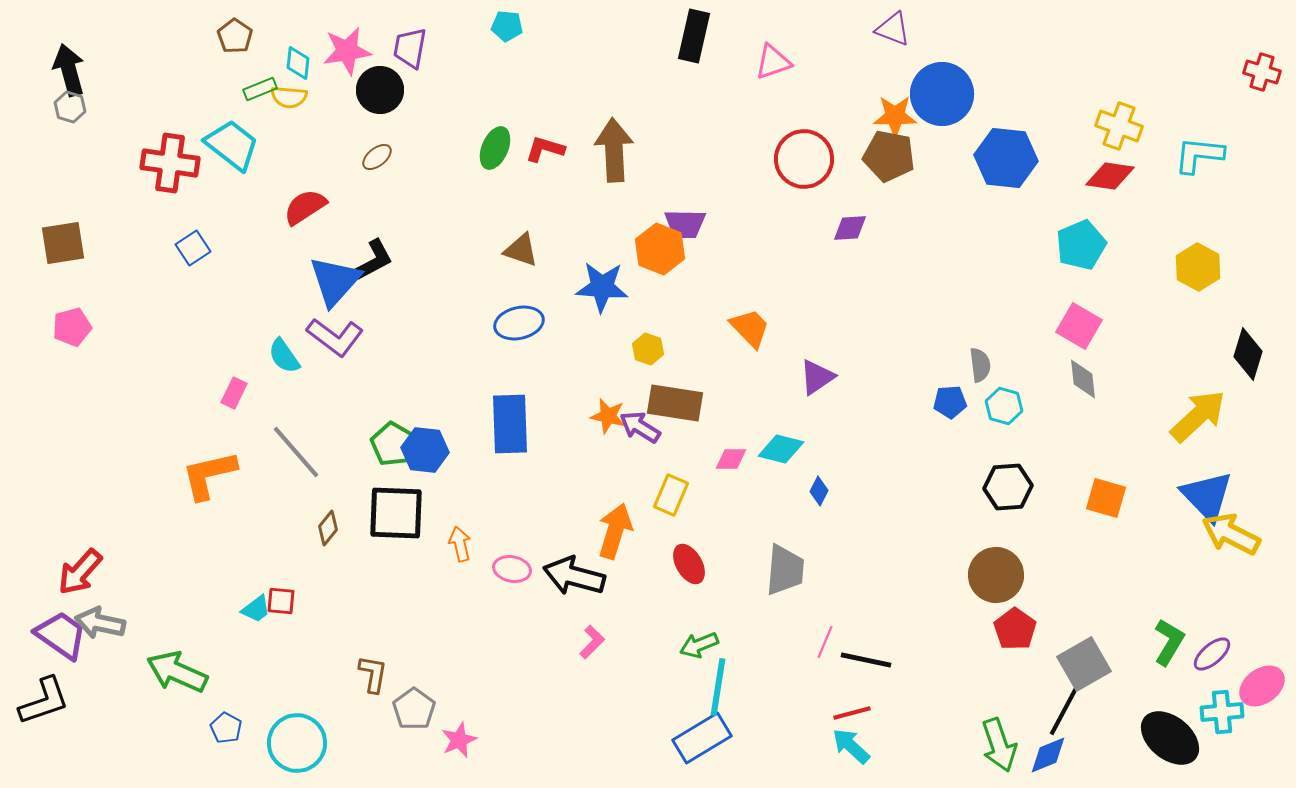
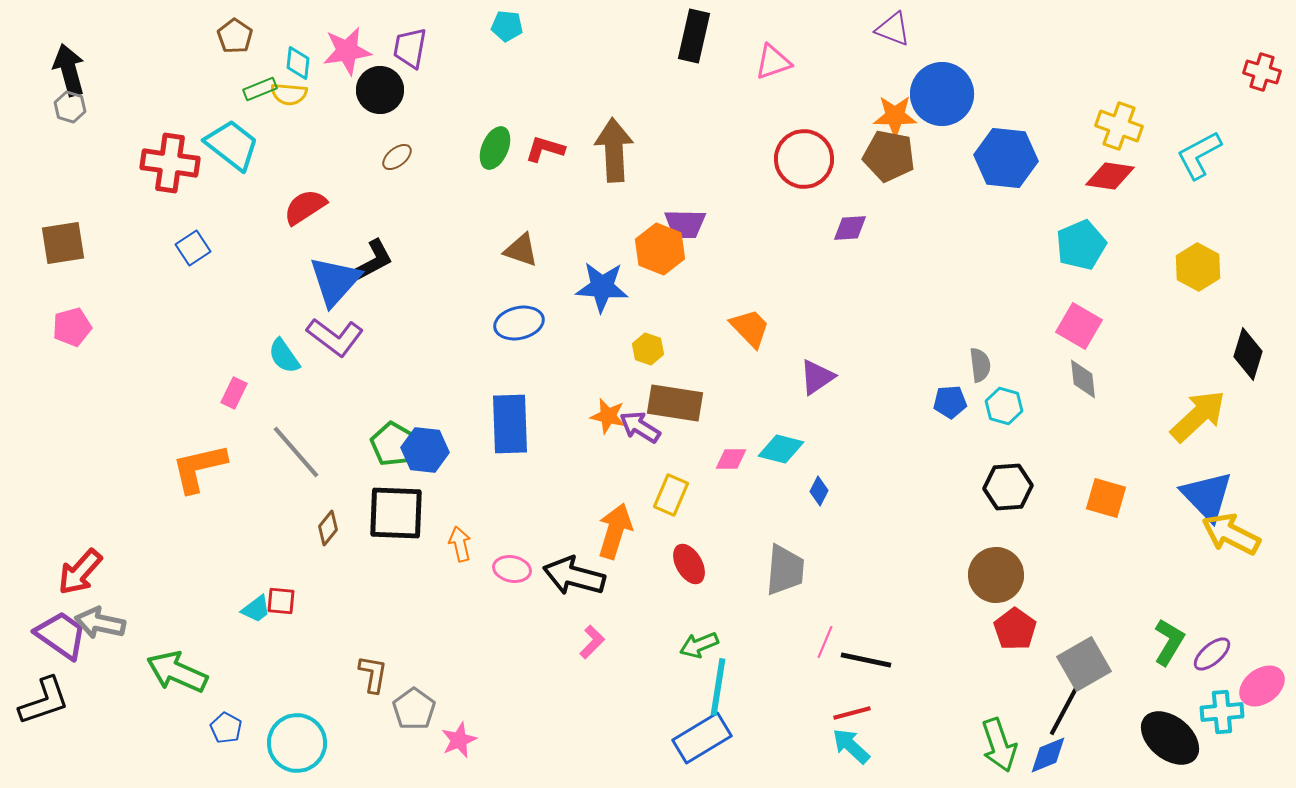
yellow semicircle at (289, 97): moved 3 px up
cyan L-shape at (1199, 155): rotated 34 degrees counterclockwise
brown ellipse at (377, 157): moved 20 px right
orange L-shape at (209, 475): moved 10 px left, 7 px up
